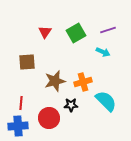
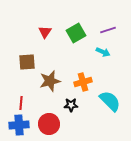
brown star: moved 5 px left
cyan semicircle: moved 4 px right
red circle: moved 6 px down
blue cross: moved 1 px right, 1 px up
